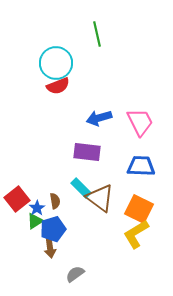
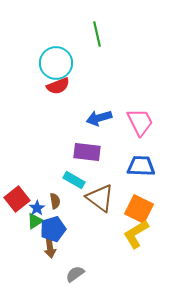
cyan rectangle: moved 7 px left, 8 px up; rotated 15 degrees counterclockwise
